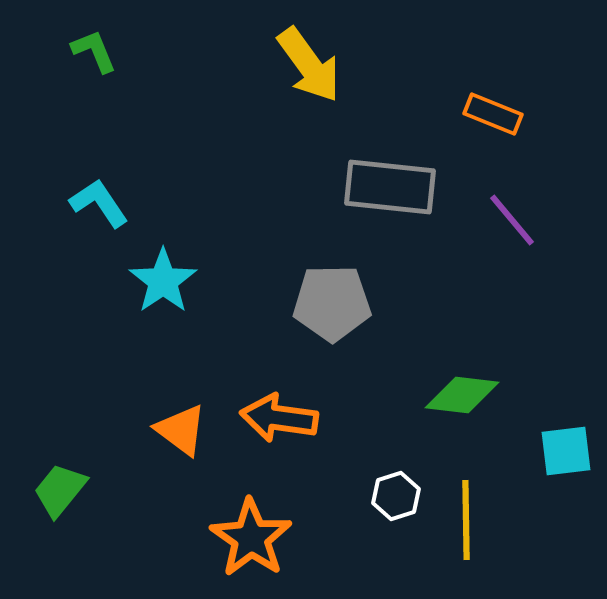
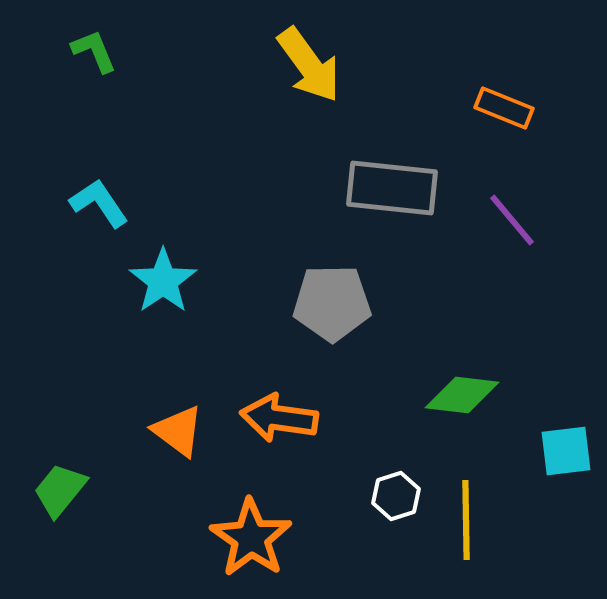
orange rectangle: moved 11 px right, 6 px up
gray rectangle: moved 2 px right, 1 px down
orange triangle: moved 3 px left, 1 px down
